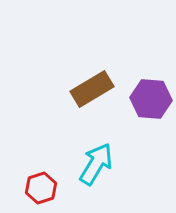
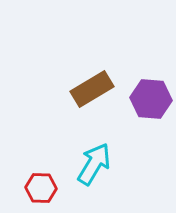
cyan arrow: moved 2 px left
red hexagon: rotated 20 degrees clockwise
